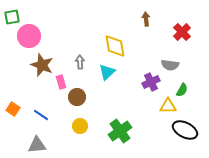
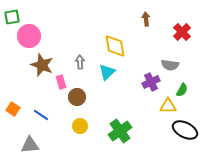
gray triangle: moved 7 px left
